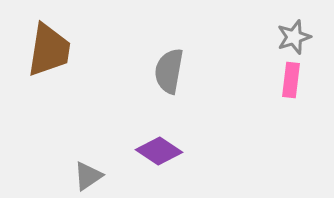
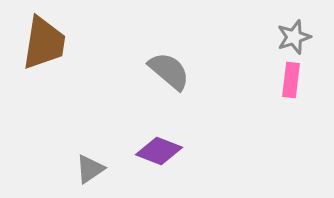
brown trapezoid: moved 5 px left, 7 px up
gray semicircle: rotated 120 degrees clockwise
purple diamond: rotated 12 degrees counterclockwise
gray triangle: moved 2 px right, 7 px up
